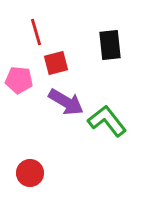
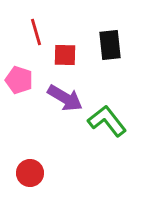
red square: moved 9 px right, 8 px up; rotated 15 degrees clockwise
pink pentagon: rotated 12 degrees clockwise
purple arrow: moved 1 px left, 4 px up
